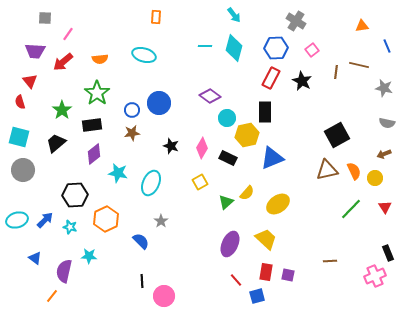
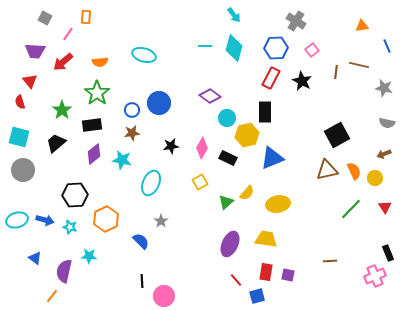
orange rectangle at (156, 17): moved 70 px left
gray square at (45, 18): rotated 24 degrees clockwise
orange semicircle at (100, 59): moved 3 px down
black star at (171, 146): rotated 28 degrees counterclockwise
cyan star at (118, 173): moved 4 px right, 13 px up
yellow ellipse at (278, 204): rotated 25 degrees clockwise
blue arrow at (45, 220): rotated 60 degrees clockwise
yellow trapezoid at (266, 239): rotated 35 degrees counterclockwise
